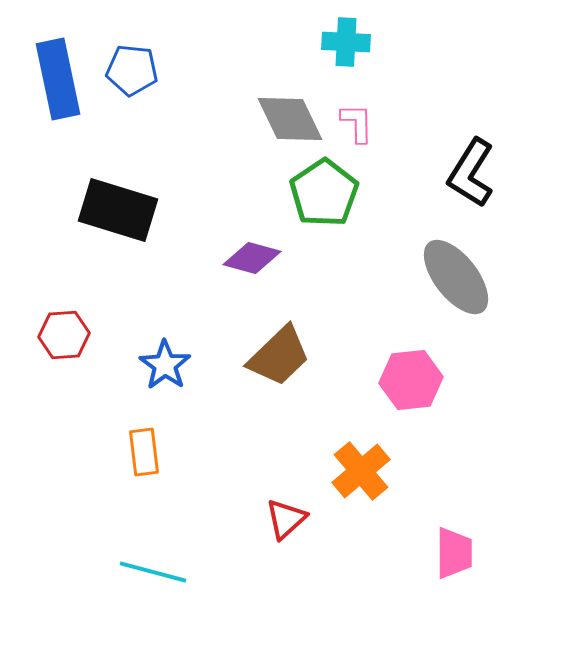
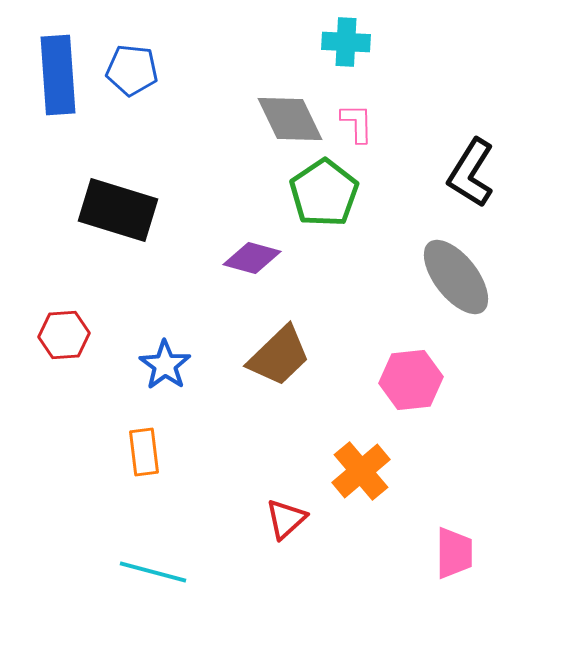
blue rectangle: moved 4 px up; rotated 8 degrees clockwise
